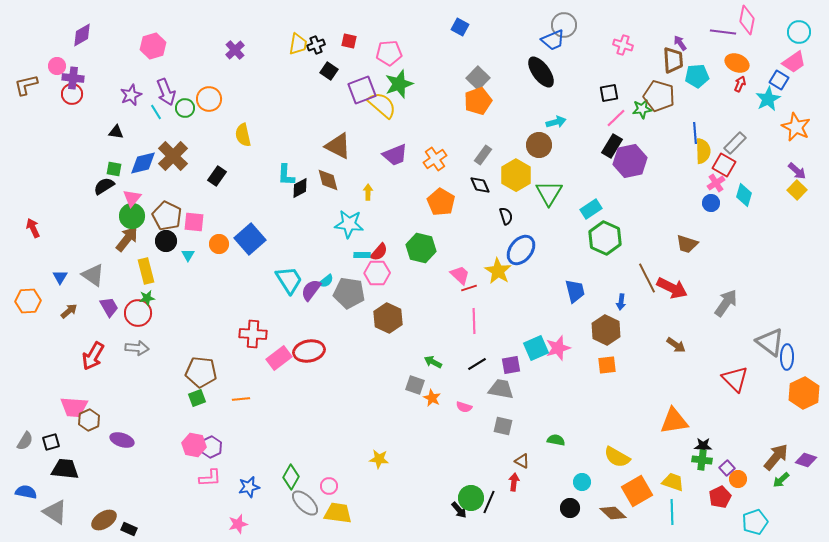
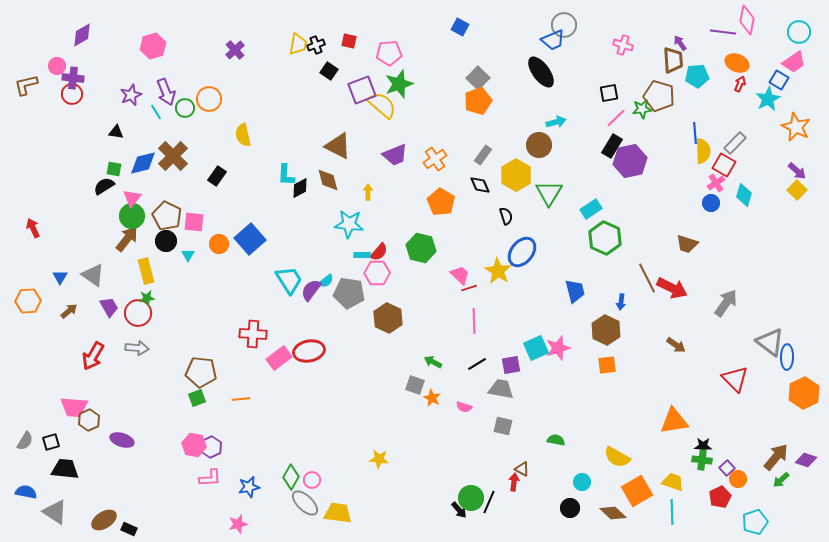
blue ellipse at (521, 250): moved 1 px right, 2 px down
brown triangle at (522, 461): moved 8 px down
pink circle at (329, 486): moved 17 px left, 6 px up
